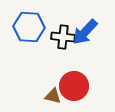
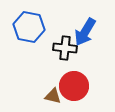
blue hexagon: rotated 8 degrees clockwise
blue arrow: rotated 12 degrees counterclockwise
black cross: moved 2 px right, 11 px down
